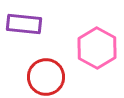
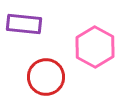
pink hexagon: moved 2 px left, 1 px up
